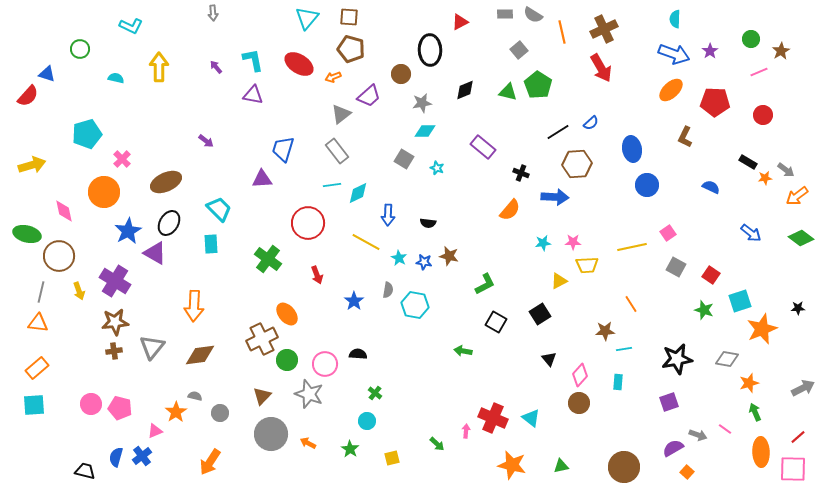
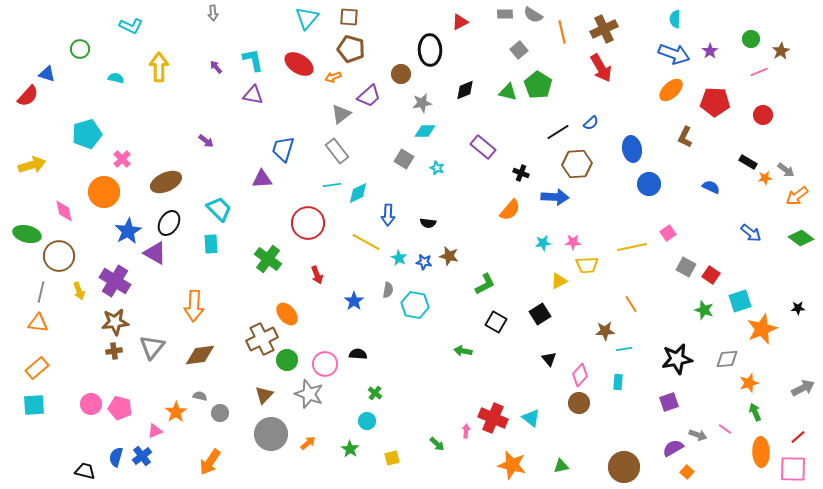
blue circle at (647, 185): moved 2 px right, 1 px up
gray square at (676, 267): moved 10 px right
gray diamond at (727, 359): rotated 15 degrees counterclockwise
gray semicircle at (195, 396): moved 5 px right
brown triangle at (262, 396): moved 2 px right, 1 px up
orange arrow at (308, 443): rotated 112 degrees clockwise
